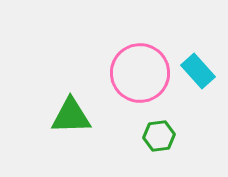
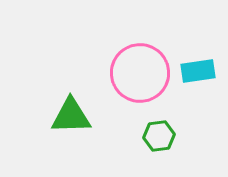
cyan rectangle: rotated 56 degrees counterclockwise
